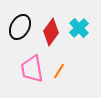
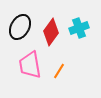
cyan cross: rotated 24 degrees clockwise
pink trapezoid: moved 2 px left, 4 px up
